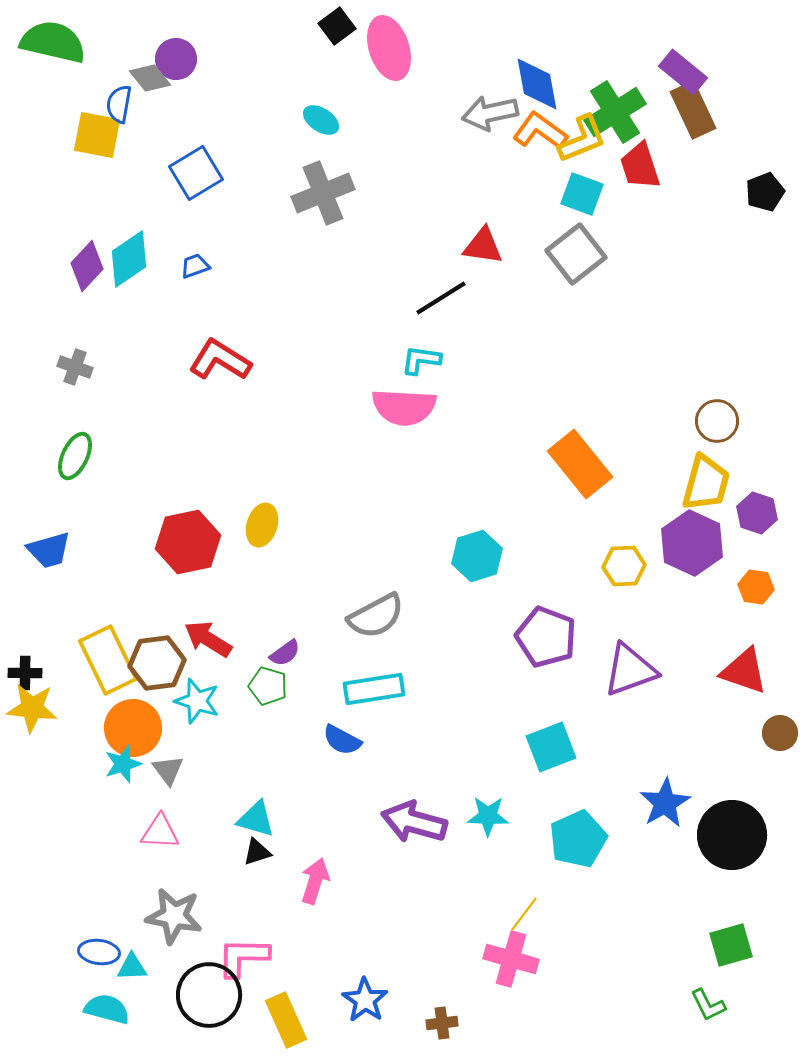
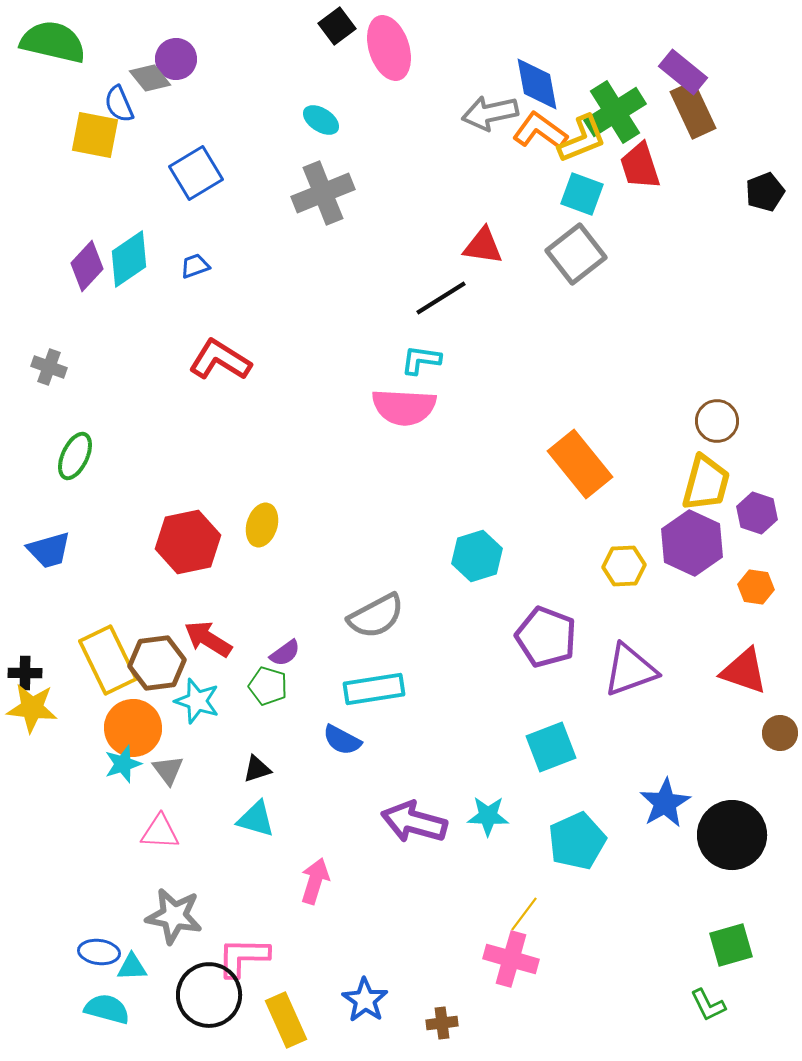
blue semicircle at (119, 104): rotated 33 degrees counterclockwise
yellow square at (97, 135): moved 2 px left
gray cross at (75, 367): moved 26 px left
cyan pentagon at (578, 839): moved 1 px left, 2 px down
black triangle at (257, 852): moved 83 px up
